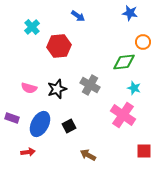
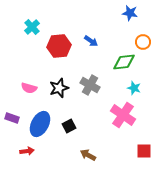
blue arrow: moved 13 px right, 25 px down
black star: moved 2 px right, 1 px up
red arrow: moved 1 px left, 1 px up
